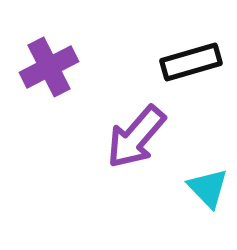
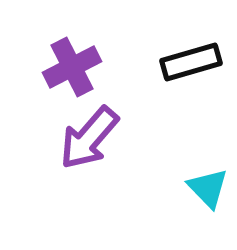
purple cross: moved 23 px right
purple arrow: moved 47 px left, 1 px down
